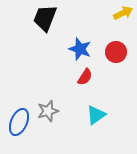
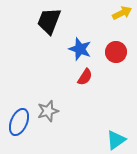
yellow arrow: moved 1 px left
black trapezoid: moved 4 px right, 3 px down
cyan triangle: moved 20 px right, 25 px down
